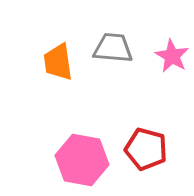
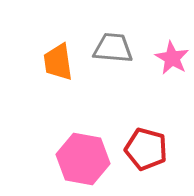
pink star: moved 2 px down
pink hexagon: moved 1 px right, 1 px up
